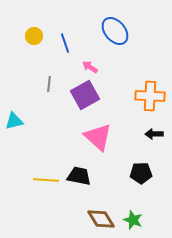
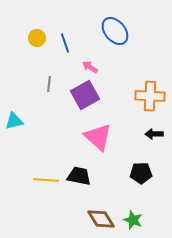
yellow circle: moved 3 px right, 2 px down
